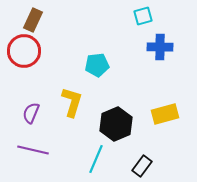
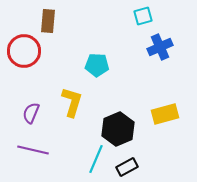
brown rectangle: moved 15 px right, 1 px down; rotated 20 degrees counterclockwise
blue cross: rotated 25 degrees counterclockwise
cyan pentagon: rotated 10 degrees clockwise
black hexagon: moved 2 px right, 5 px down
black rectangle: moved 15 px left, 1 px down; rotated 25 degrees clockwise
